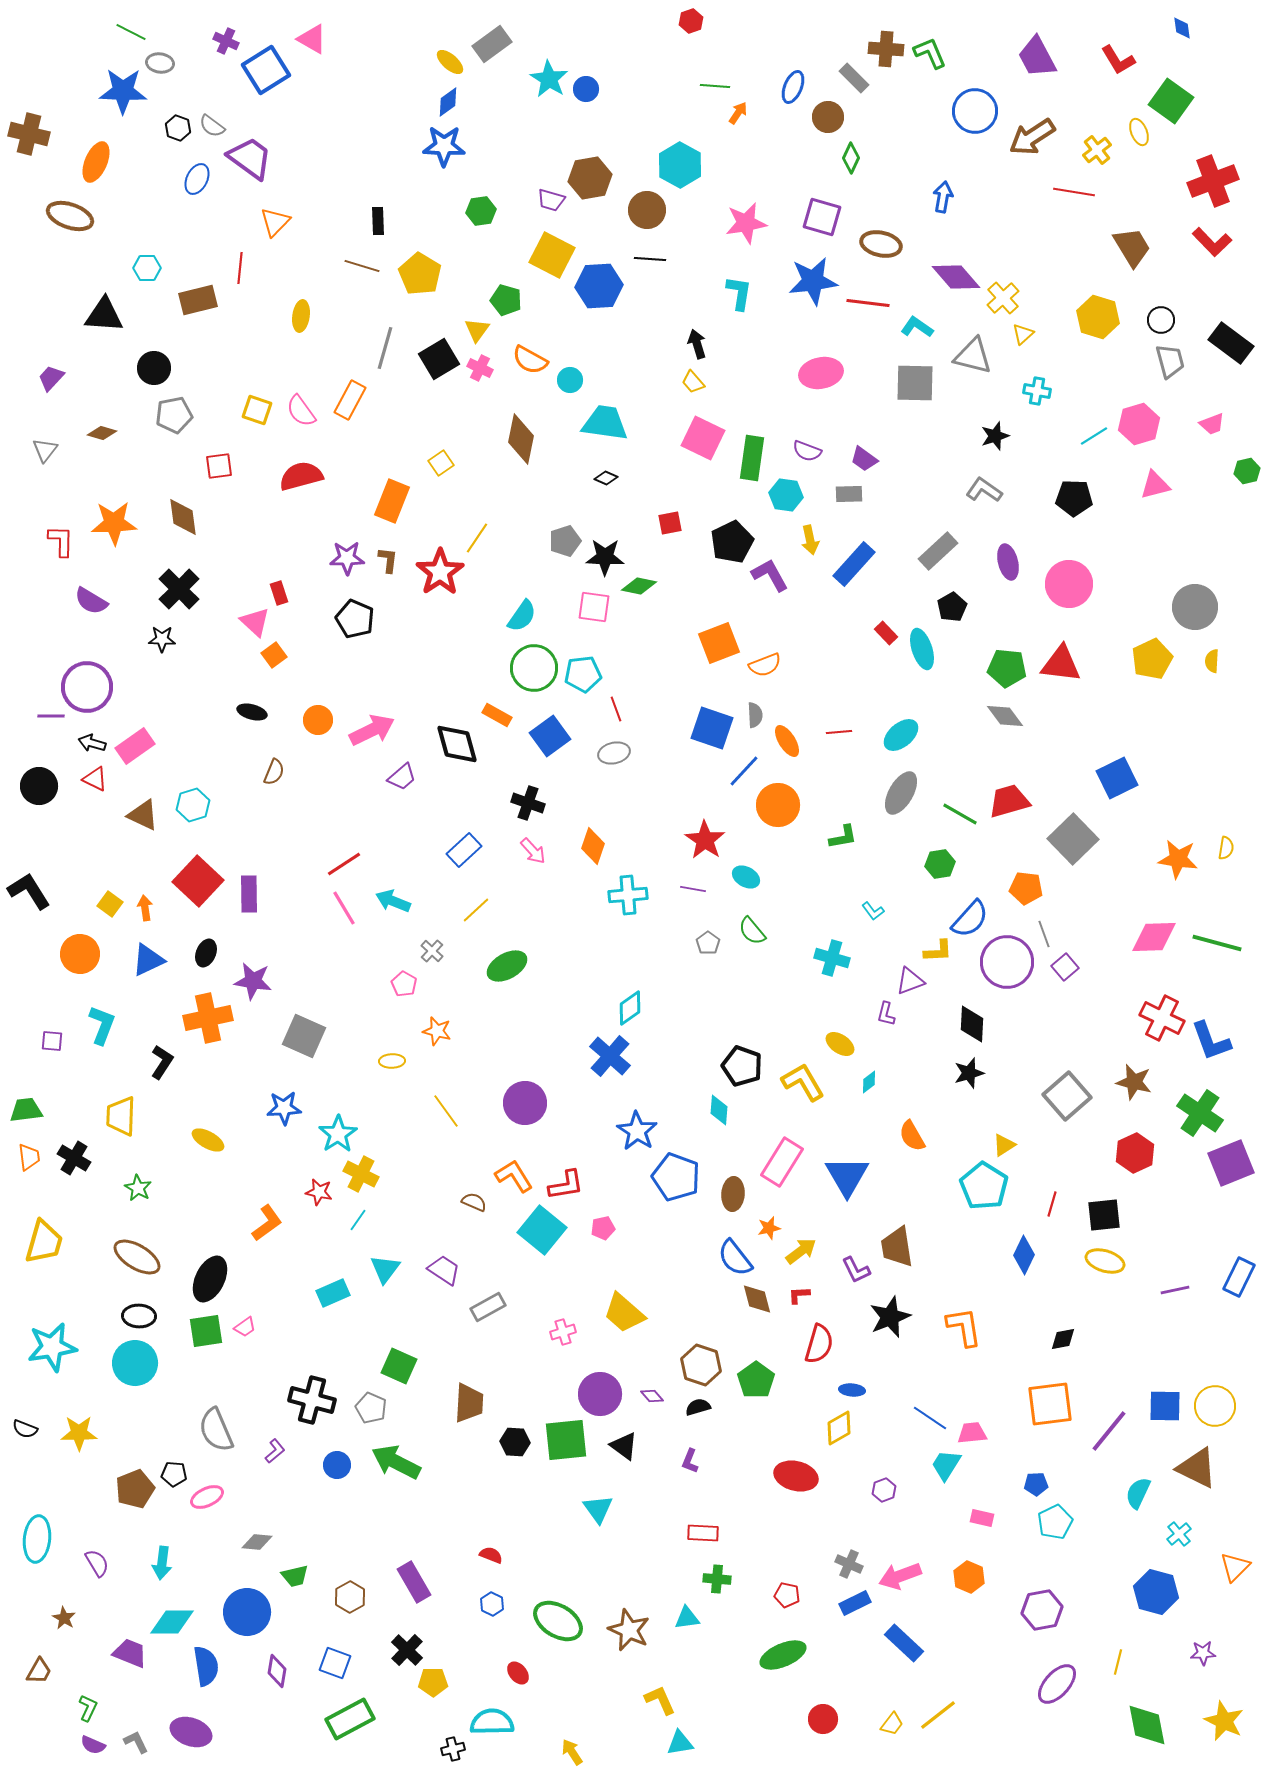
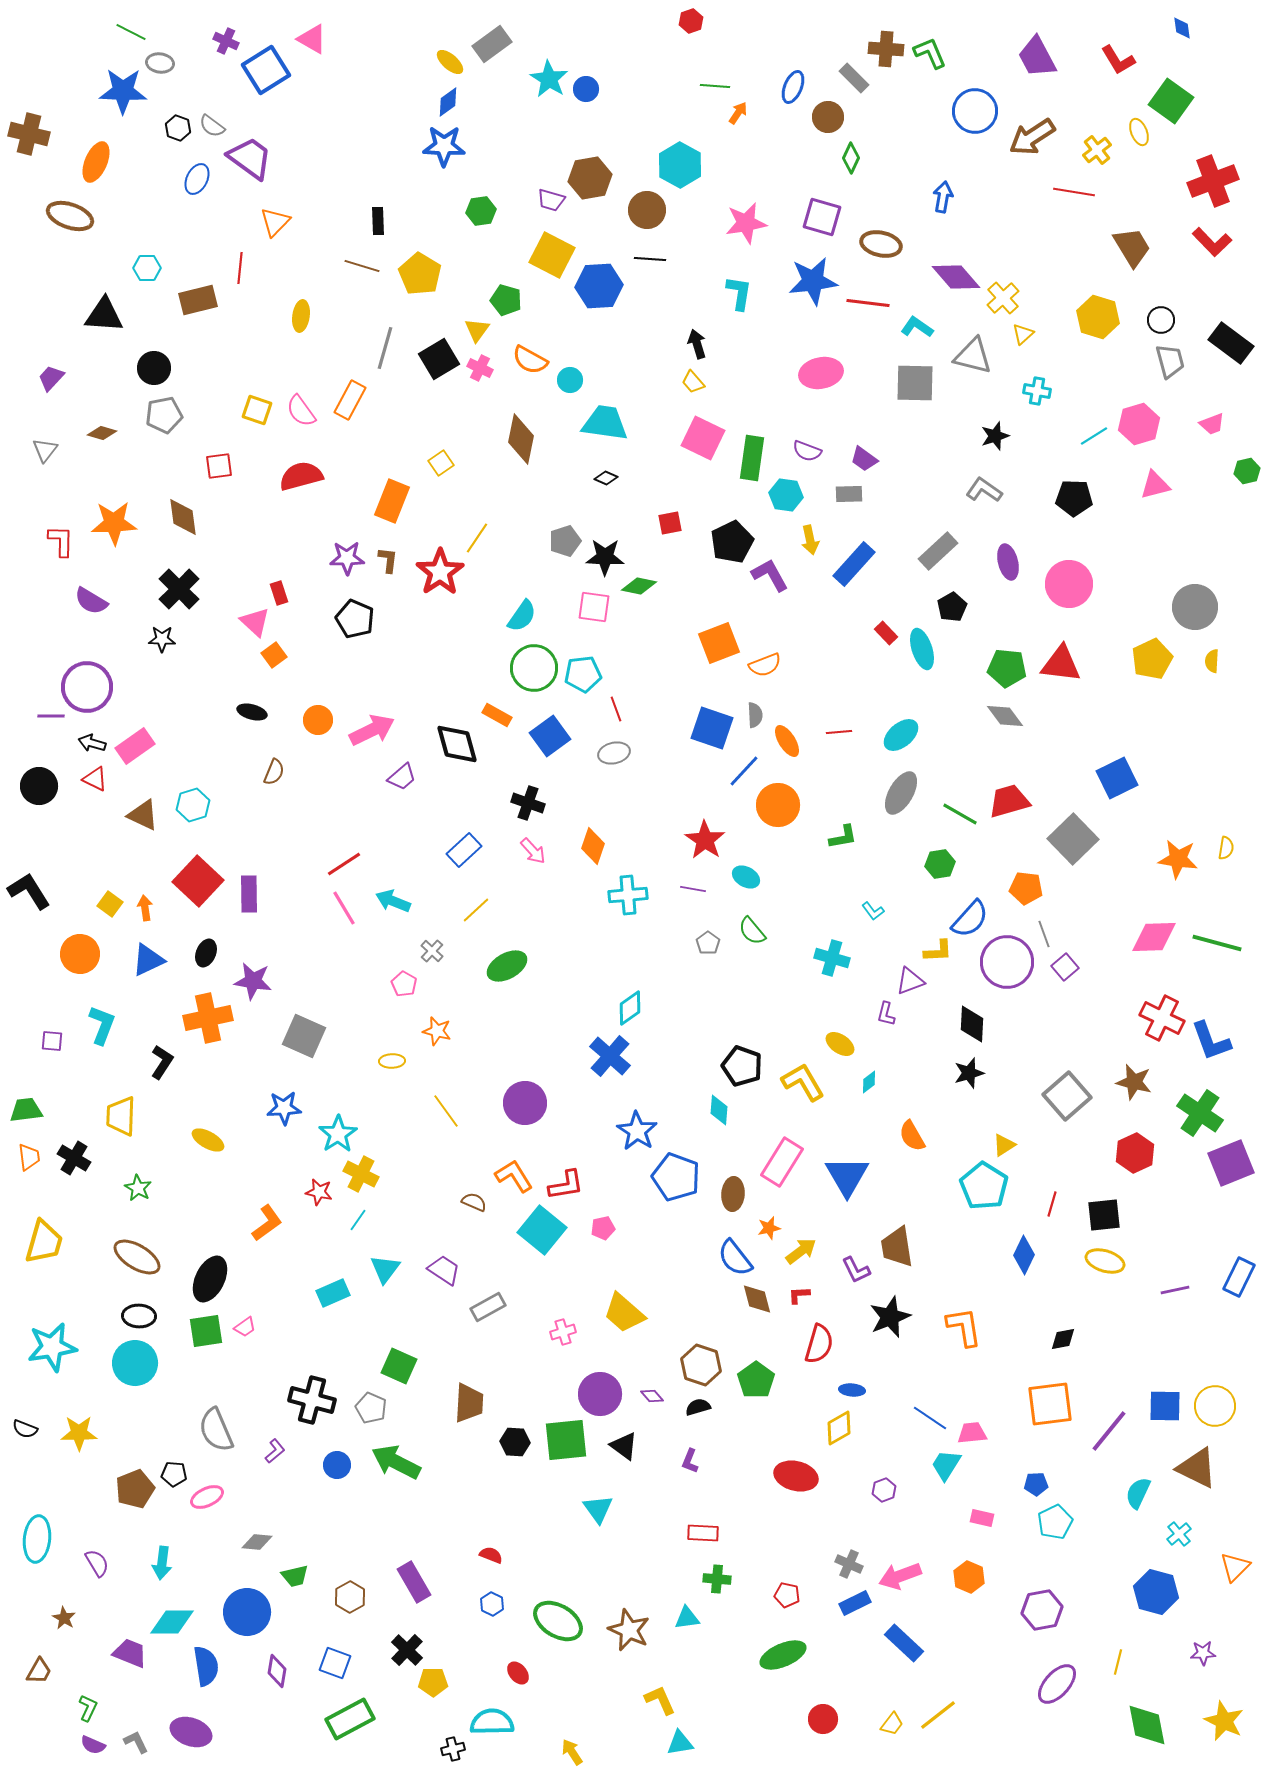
gray pentagon at (174, 415): moved 10 px left
